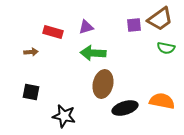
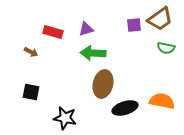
purple triangle: moved 2 px down
brown arrow: rotated 32 degrees clockwise
black star: moved 1 px right, 2 px down
